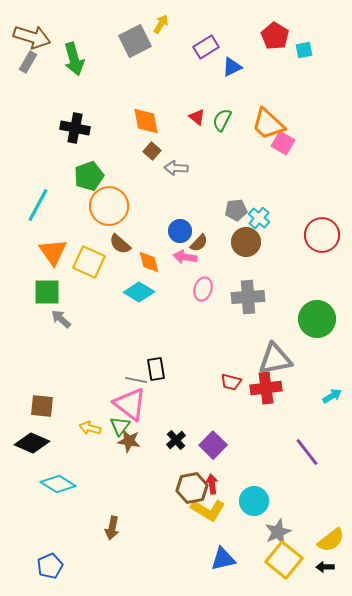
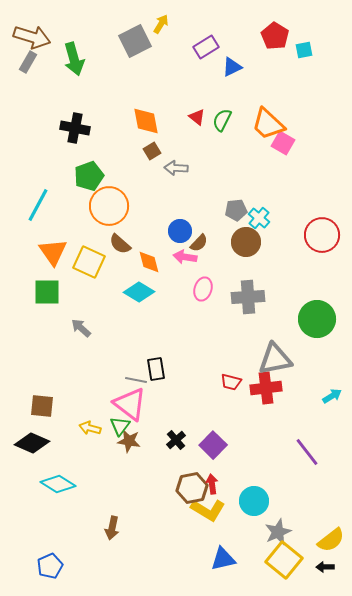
brown square at (152, 151): rotated 18 degrees clockwise
gray arrow at (61, 319): moved 20 px right, 9 px down
